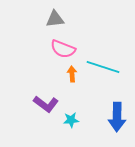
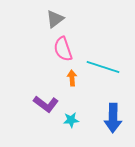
gray triangle: rotated 30 degrees counterclockwise
pink semicircle: rotated 50 degrees clockwise
orange arrow: moved 4 px down
blue arrow: moved 4 px left, 1 px down
